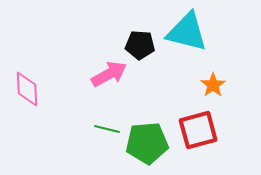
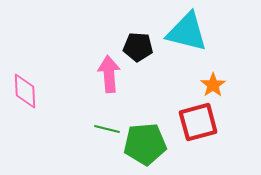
black pentagon: moved 2 px left, 2 px down
pink arrow: rotated 66 degrees counterclockwise
pink diamond: moved 2 px left, 2 px down
red square: moved 8 px up
green pentagon: moved 2 px left, 1 px down
